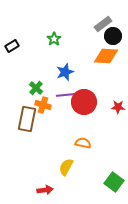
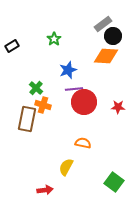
blue star: moved 3 px right, 2 px up
purple line: moved 9 px right, 6 px up
